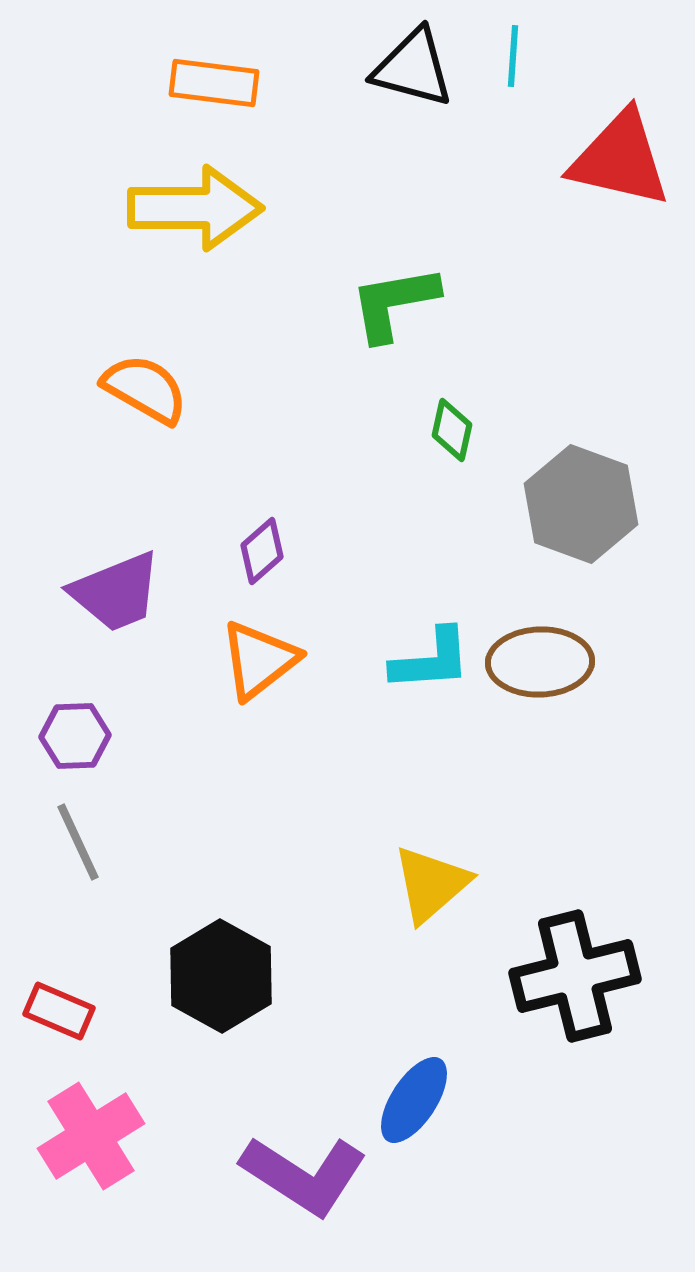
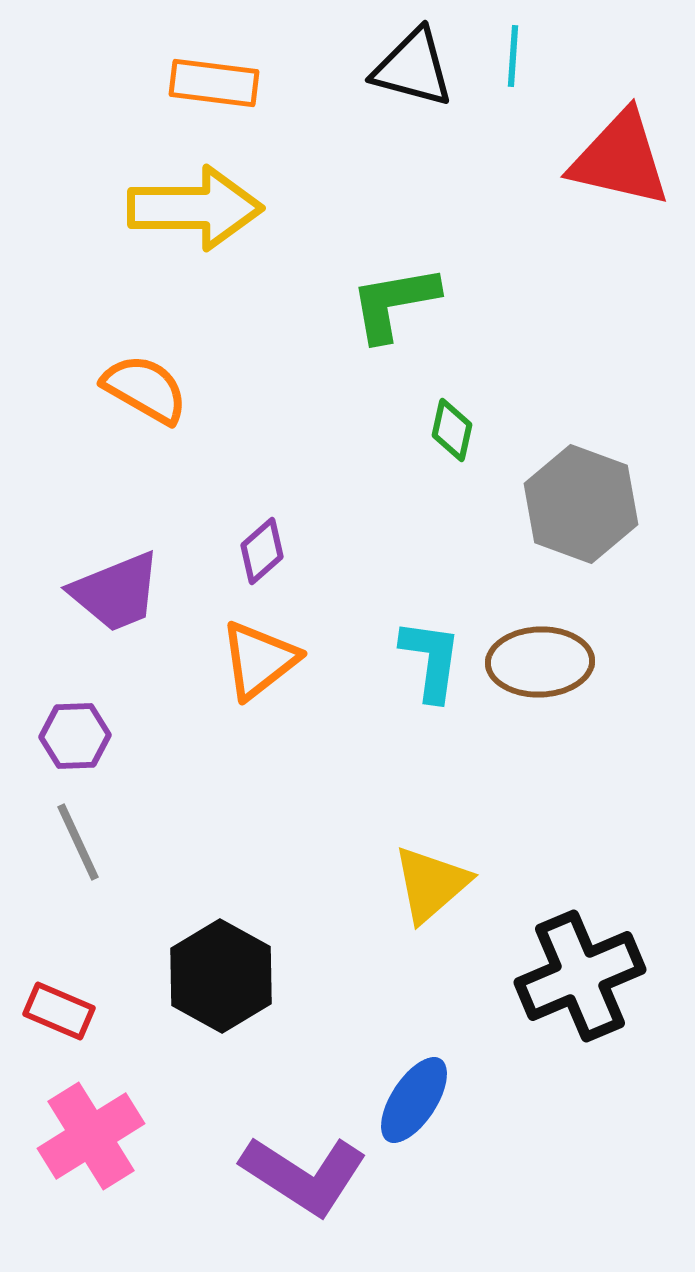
cyan L-shape: rotated 78 degrees counterclockwise
black cross: moved 5 px right; rotated 9 degrees counterclockwise
